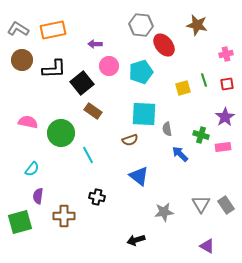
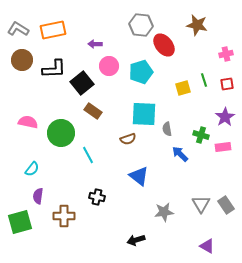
brown semicircle: moved 2 px left, 1 px up
